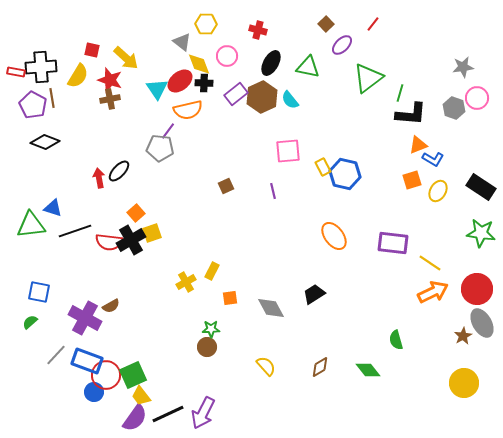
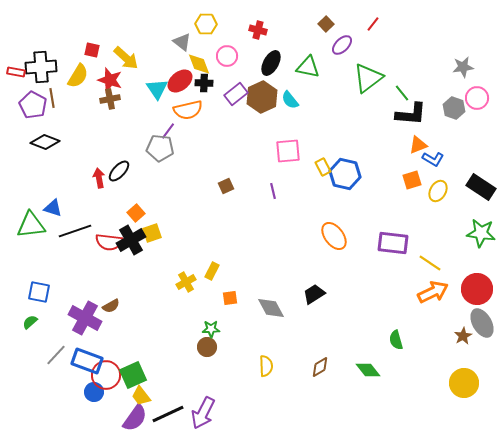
green line at (400, 93): moved 2 px right; rotated 54 degrees counterclockwise
yellow semicircle at (266, 366): rotated 40 degrees clockwise
